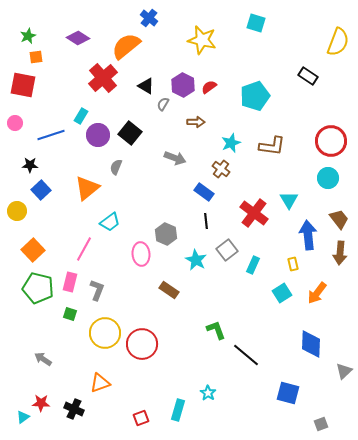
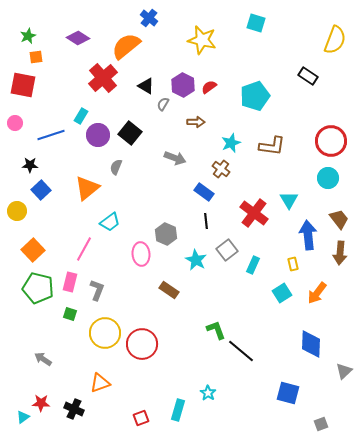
yellow semicircle at (338, 42): moved 3 px left, 2 px up
black line at (246, 355): moved 5 px left, 4 px up
